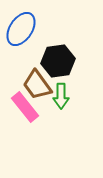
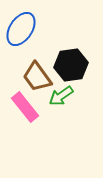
black hexagon: moved 13 px right, 4 px down
brown trapezoid: moved 8 px up
green arrow: rotated 55 degrees clockwise
